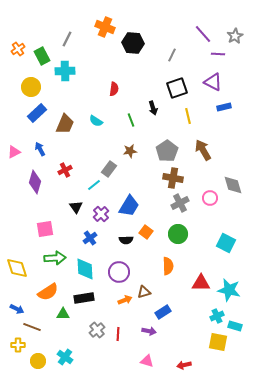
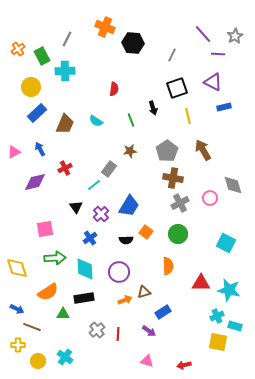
red cross at (65, 170): moved 2 px up
purple diamond at (35, 182): rotated 60 degrees clockwise
purple arrow at (149, 331): rotated 24 degrees clockwise
